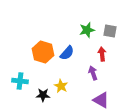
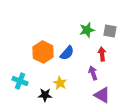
orange hexagon: rotated 10 degrees clockwise
cyan cross: rotated 14 degrees clockwise
yellow star: moved 1 px left, 3 px up
black star: moved 2 px right
purple triangle: moved 1 px right, 5 px up
